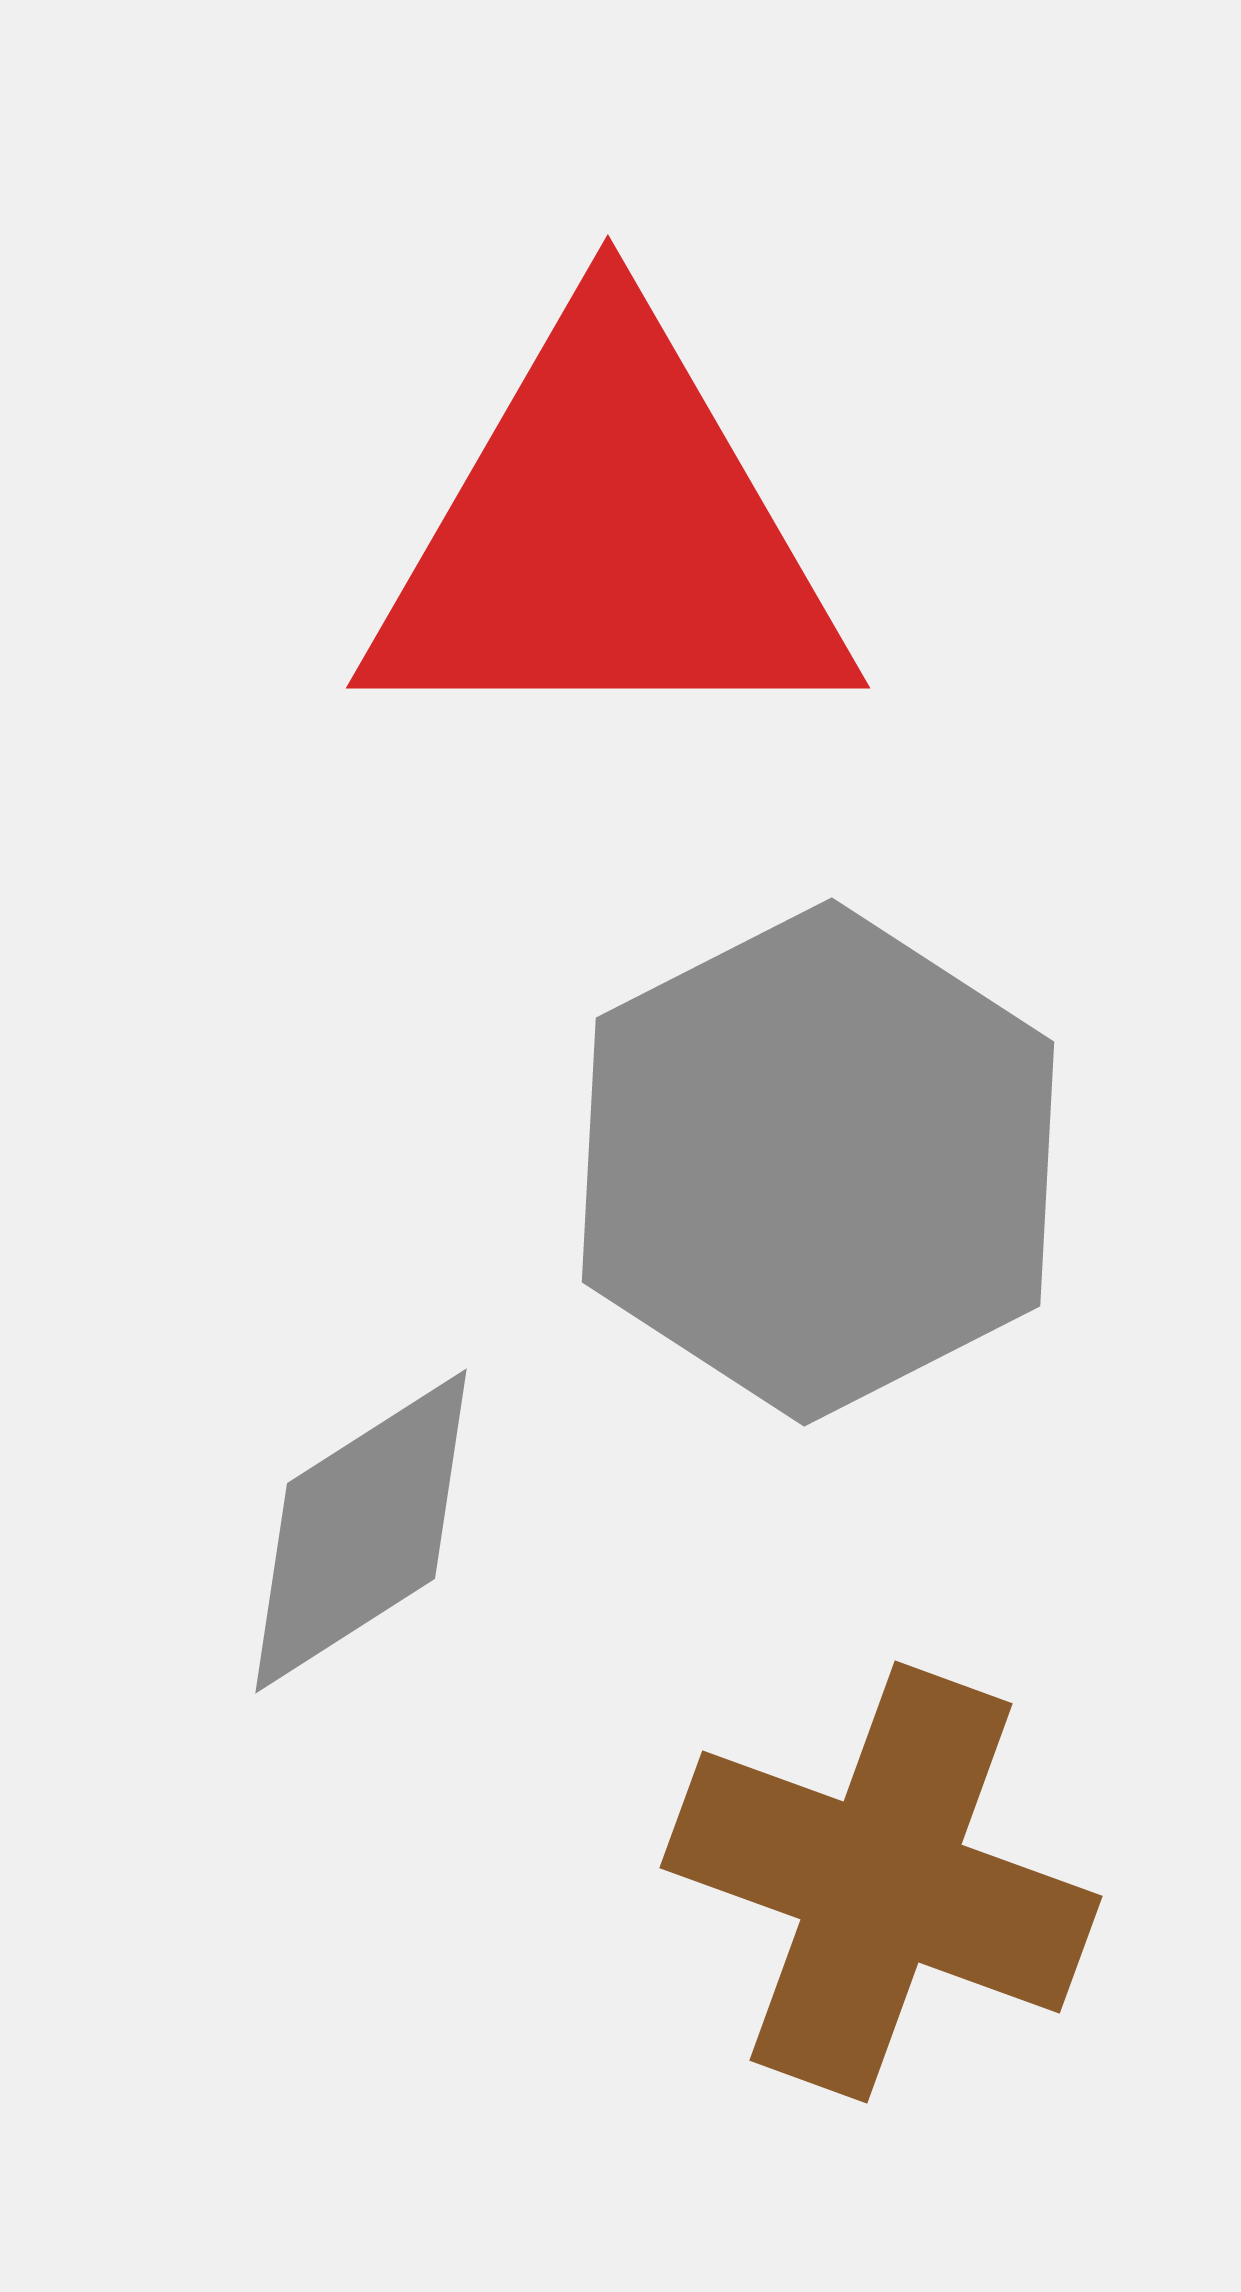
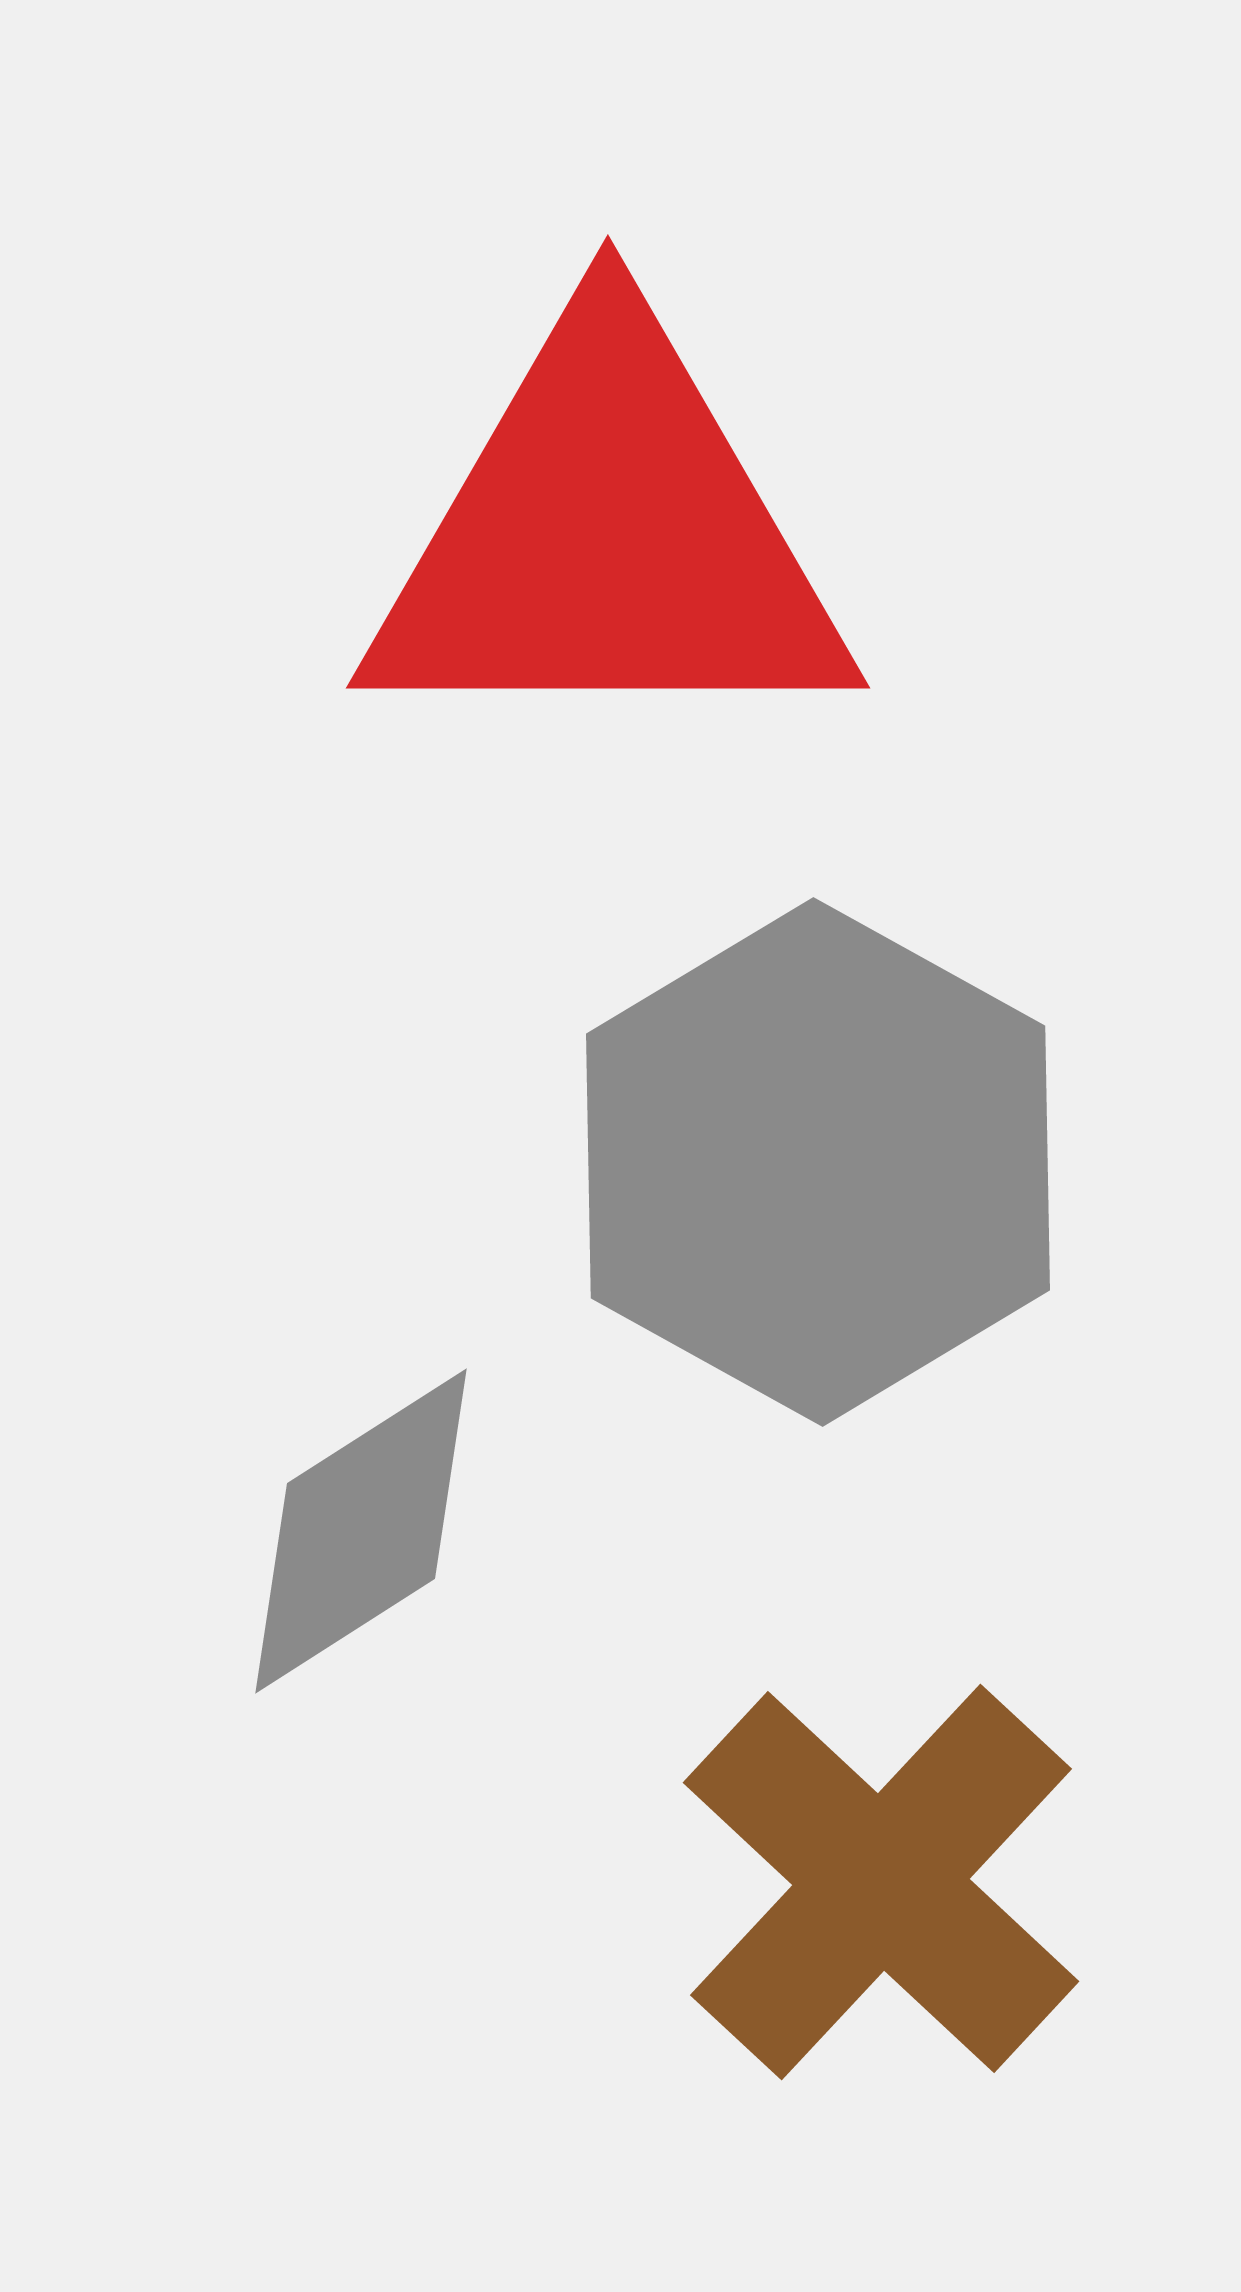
gray hexagon: rotated 4 degrees counterclockwise
brown cross: rotated 23 degrees clockwise
